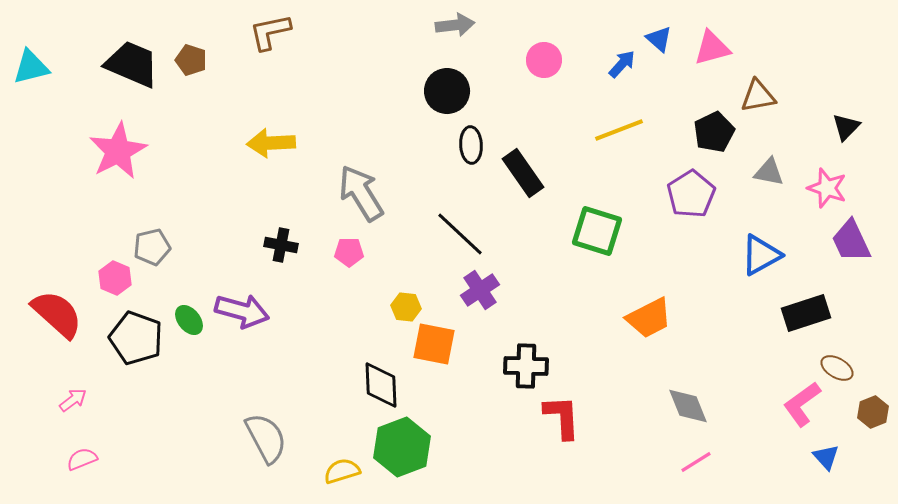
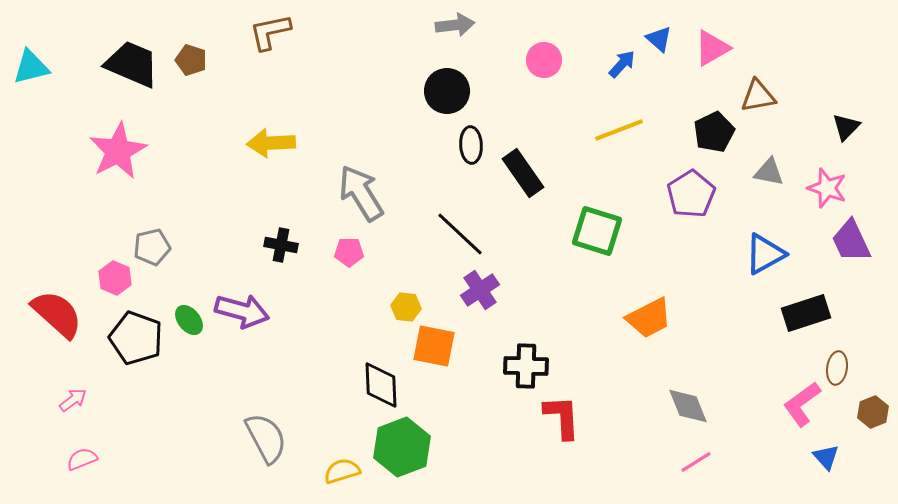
pink triangle at (712, 48): rotated 15 degrees counterclockwise
blue triangle at (761, 255): moved 4 px right, 1 px up
orange square at (434, 344): moved 2 px down
brown ellipse at (837, 368): rotated 68 degrees clockwise
